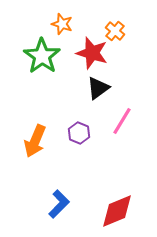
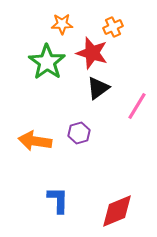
orange star: rotated 20 degrees counterclockwise
orange cross: moved 2 px left, 4 px up; rotated 24 degrees clockwise
green star: moved 5 px right, 6 px down
pink line: moved 15 px right, 15 px up
purple hexagon: rotated 20 degrees clockwise
orange arrow: rotated 76 degrees clockwise
blue L-shape: moved 1 px left, 4 px up; rotated 44 degrees counterclockwise
